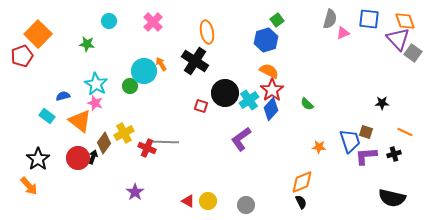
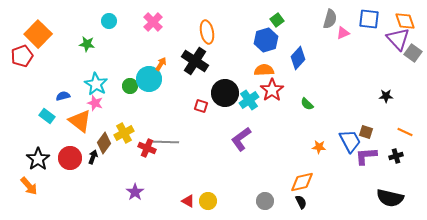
orange arrow at (161, 64): rotated 64 degrees clockwise
cyan circle at (144, 71): moved 5 px right, 8 px down
orange semicircle at (269, 71): moved 5 px left, 1 px up; rotated 30 degrees counterclockwise
black star at (382, 103): moved 4 px right, 7 px up
blue diamond at (271, 109): moved 27 px right, 51 px up
blue trapezoid at (350, 141): rotated 10 degrees counterclockwise
black cross at (394, 154): moved 2 px right, 2 px down
red circle at (78, 158): moved 8 px left
orange diamond at (302, 182): rotated 10 degrees clockwise
black semicircle at (392, 198): moved 2 px left
gray circle at (246, 205): moved 19 px right, 4 px up
